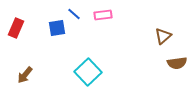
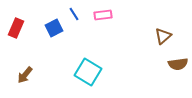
blue line: rotated 16 degrees clockwise
blue square: moved 3 px left; rotated 18 degrees counterclockwise
brown semicircle: moved 1 px right, 1 px down
cyan square: rotated 16 degrees counterclockwise
